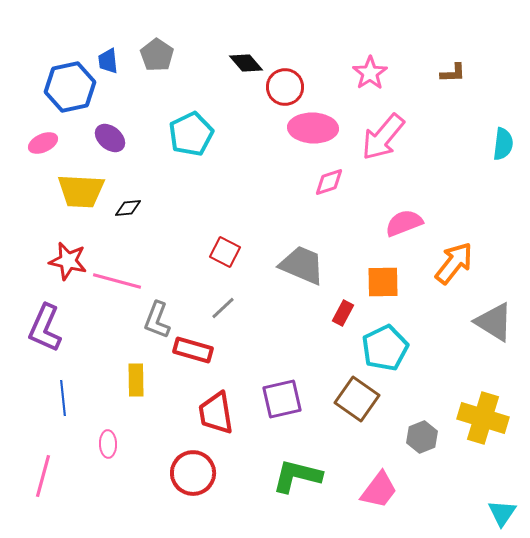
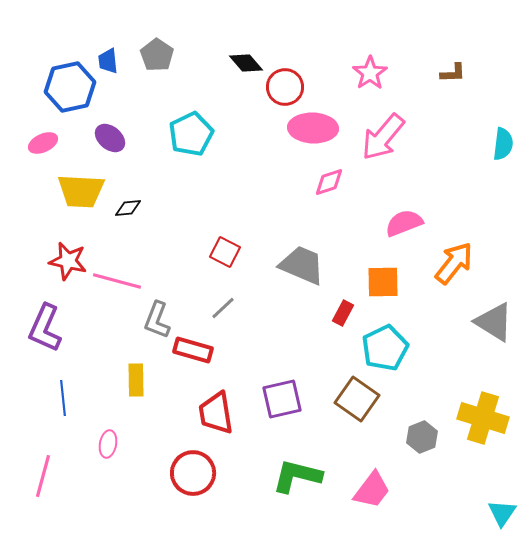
pink ellipse at (108, 444): rotated 12 degrees clockwise
pink trapezoid at (379, 490): moved 7 px left
